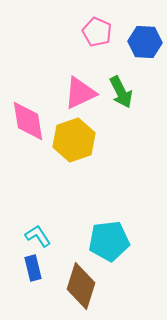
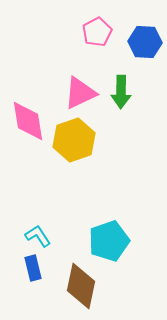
pink pentagon: rotated 20 degrees clockwise
green arrow: rotated 28 degrees clockwise
cyan pentagon: rotated 12 degrees counterclockwise
brown diamond: rotated 6 degrees counterclockwise
